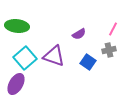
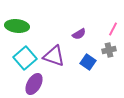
purple ellipse: moved 18 px right
